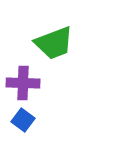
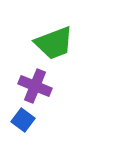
purple cross: moved 12 px right, 3 px down; rotated 20 degrees clockwise
